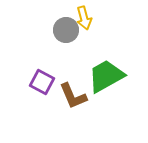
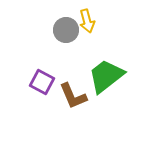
yellow arrow: moved 3 px right, 3 px down
green trapezoid: rotated 9 degrees counterclockwise
